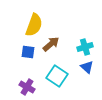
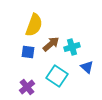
cyan cross: moved 13 px left
purple cross: rotated 21 degrees clockwise
